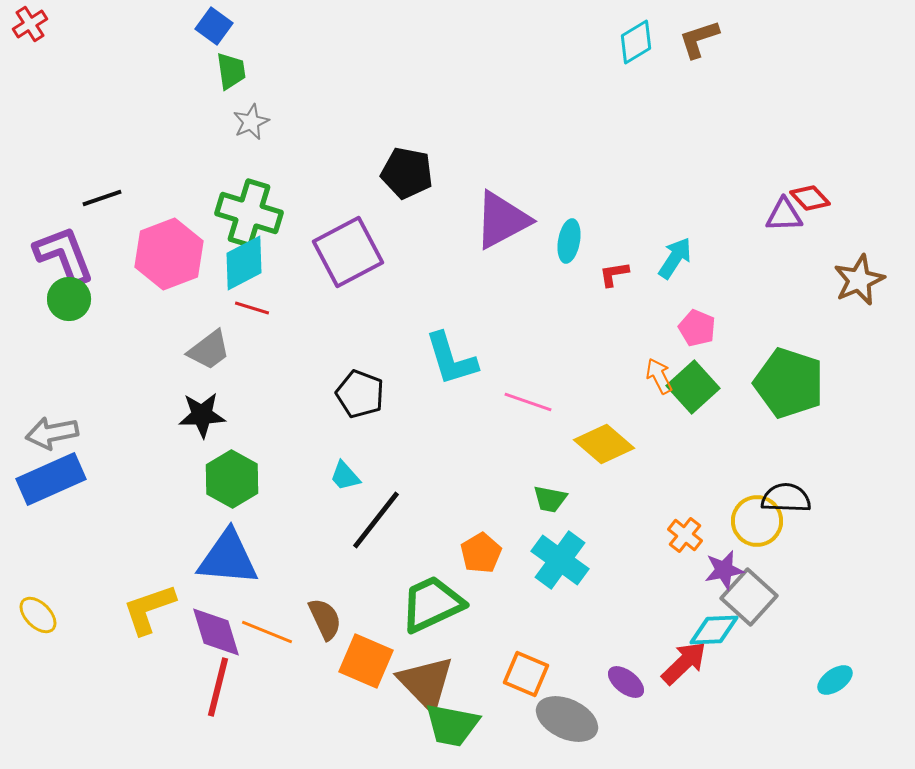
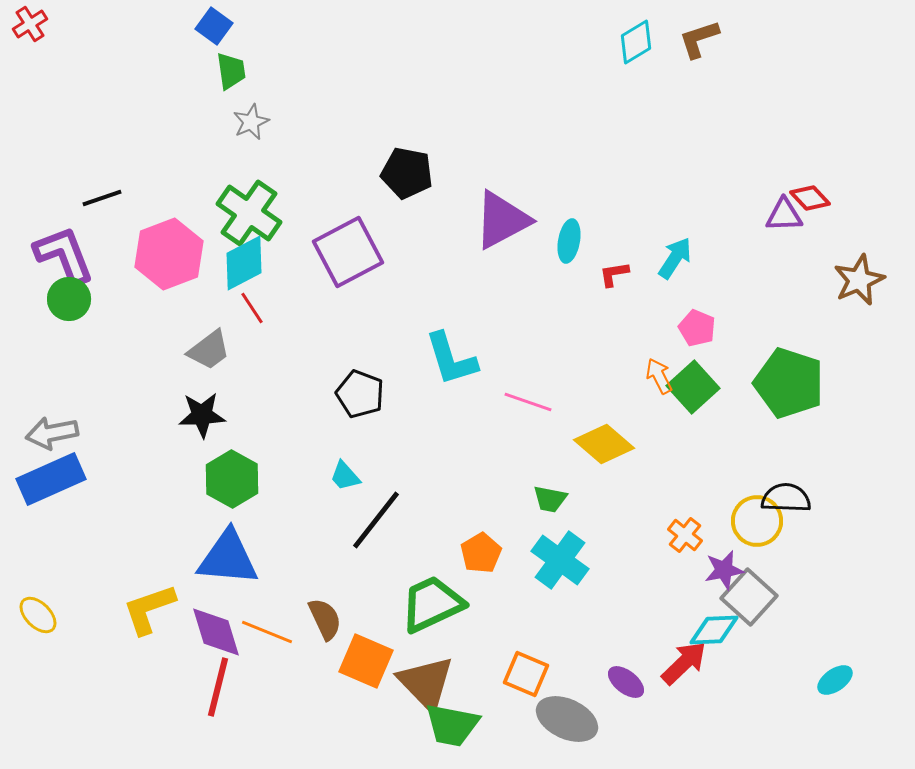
green cross at (249, 213): rotated 18 degrees clockwise
red line at (252, 308): rotated 40 degrees clockwise
